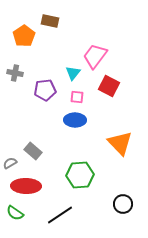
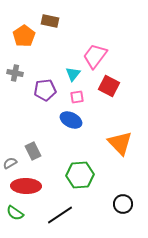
cyan triangle: moved 1 px down
pink square: rotated 16 degrees counterclockwise
blue ellipse: moved 4 px left; rotated 25 degrees clockwise
gray rectangle: rotated 24 degrees clockwise
